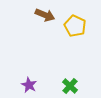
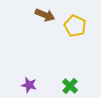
purple star: rotated 14 degrees counterclockwise
